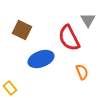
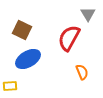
gray triangle: moved 6 px up
red semicircle: rotated 56 degrees clockwise
blue ellipse: moved 13 px left; rotated 10 degrees counterclockwise
yellow rectangle: moved 2 px up; rotated 56 degrees counterclockwise
